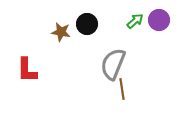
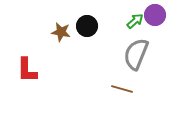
purple circle: moved 4 px left, 5 px up
black circle: moved 2 px down
gray semicircle: moved 23 px right, 10 px up
brown line: rotated 65 degrees counterclockwise
